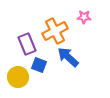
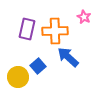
pink star: rotated 24 degrees clockwise
orange cross: rotated 25 degrees clockwise
purple rectangle: moved 15 px up; rotated 35 degrees clockwise
blue square: moved 1 px left, 1 px down; rotated 28 degrees clockwise
